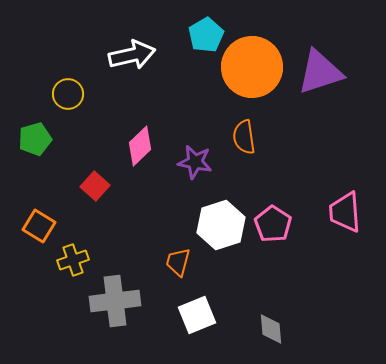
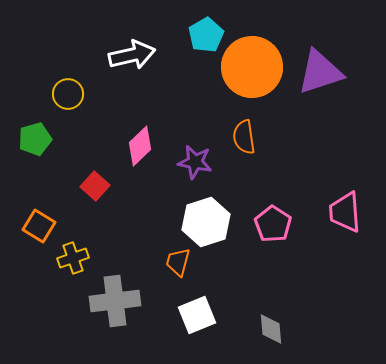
white hexagon: moved 15 px left, 3 px up
yellow cross: moved 2 px up
